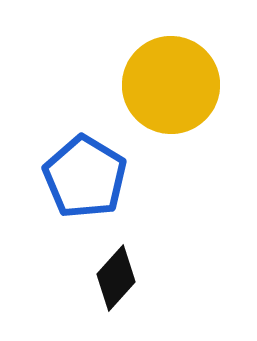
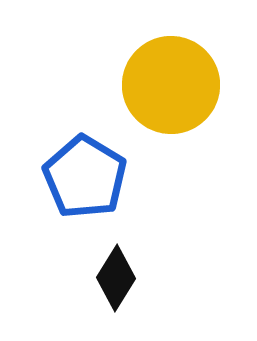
black diamond: rotated 10 degrees counterclockwise
